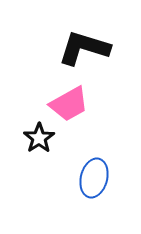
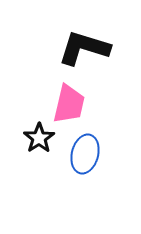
pink trapezoid: rotated 48 degrees counterclockwise
blue ellipse: moved 9 px left, 24 px up
